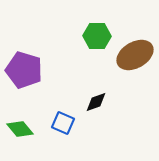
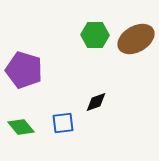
green hexagon: moved 2 px left, 1 px up
brown ellipse: moved 1 px right, 16 px up
blue square: rotated 30 degrees counterclockwise
green diamond: moved 1 px right, 2 px up
